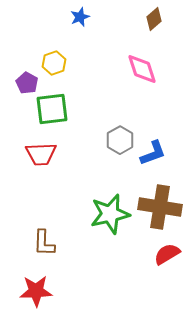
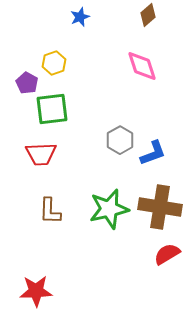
brown diamond: moved 6 px left, 4 px up
pink diamond: moved 3 px up
green star: moved 1 px left, 5 px up
brown L-shape: moved 6 px right, 32 px up
